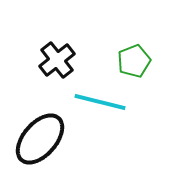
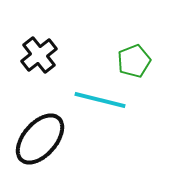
black cross: moved 18 px left, 5 px up
cyan line: moved 2 px up
